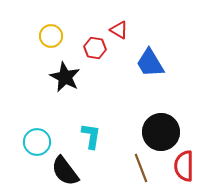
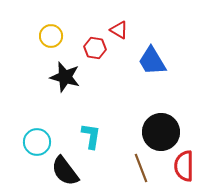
blue trapezoid: moved 2 px right, 2 px up
black star: rotated 12 degrees counterclockwise
